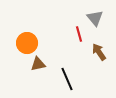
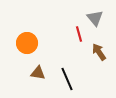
brown triangle: moved 9 px down; rotated 21 degrees clockwise
